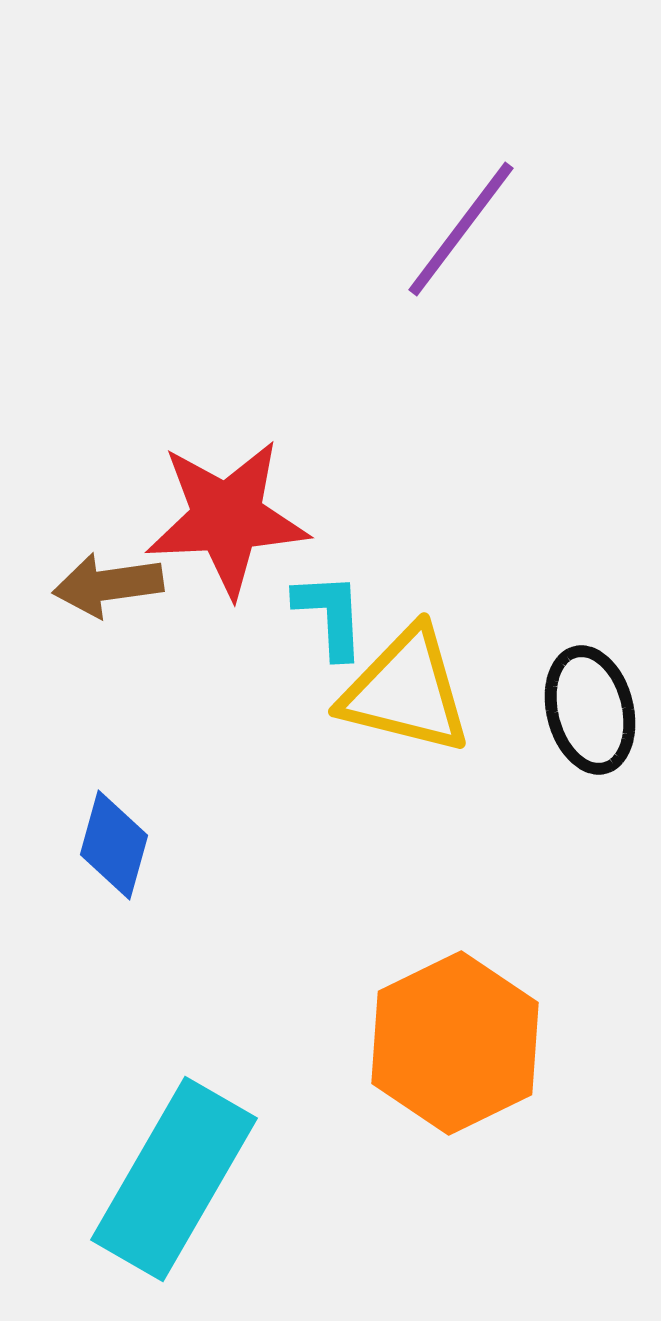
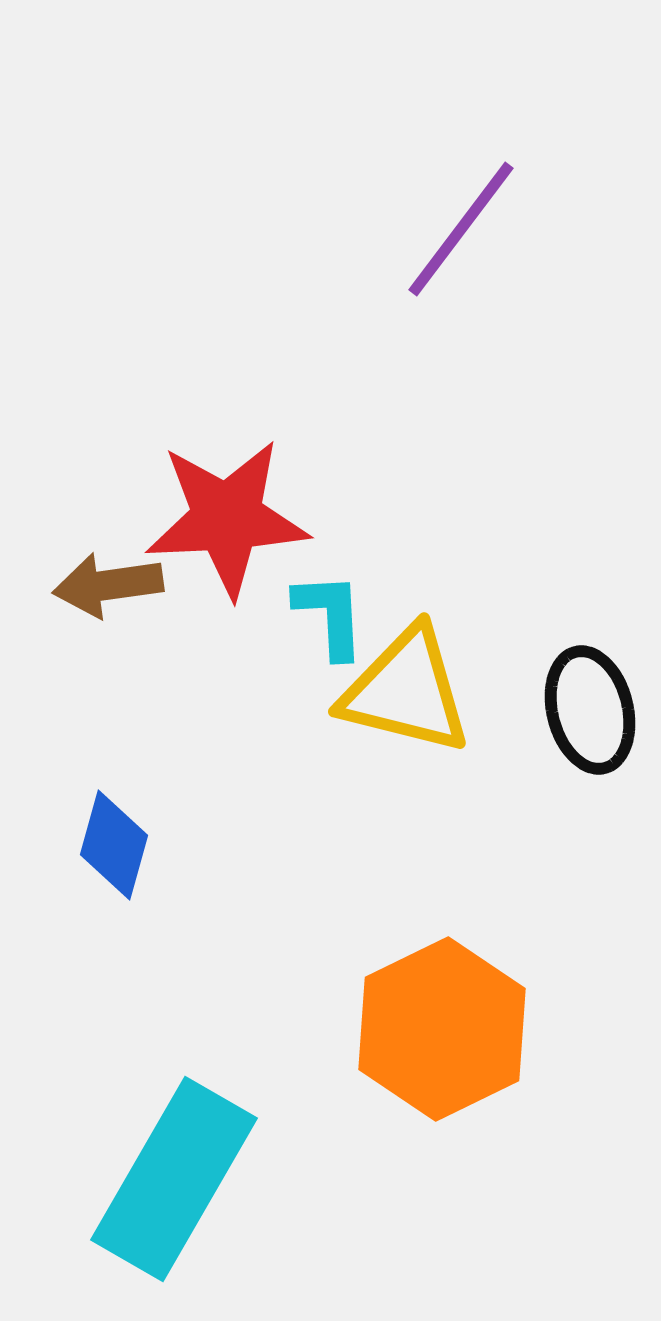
orange hexagon: moved 13 px left, 14 px up
